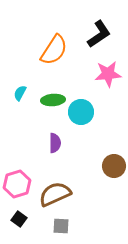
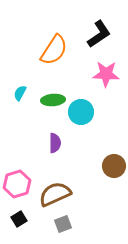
pink star: moved 2 px left; rotated 8 degrees clockwise
black square: rotated 21 degrees clockwise
gray square: moved 2 px right, 2 px up; rotated 24 degrees counterclockwise
